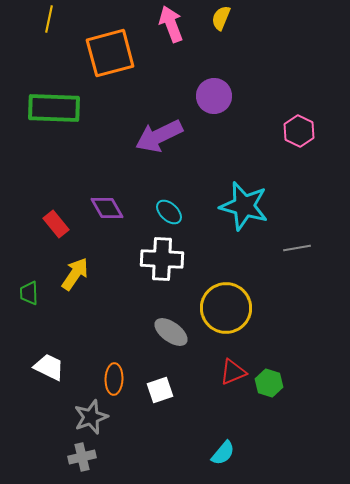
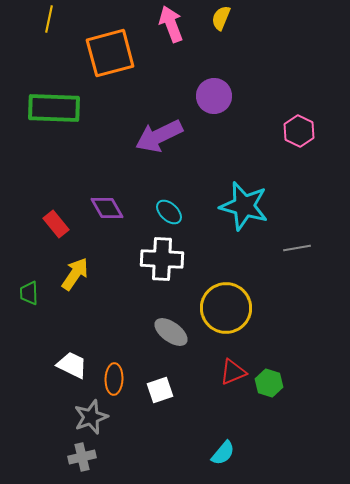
white trapezoid: moved 23 px right, 2 px up
